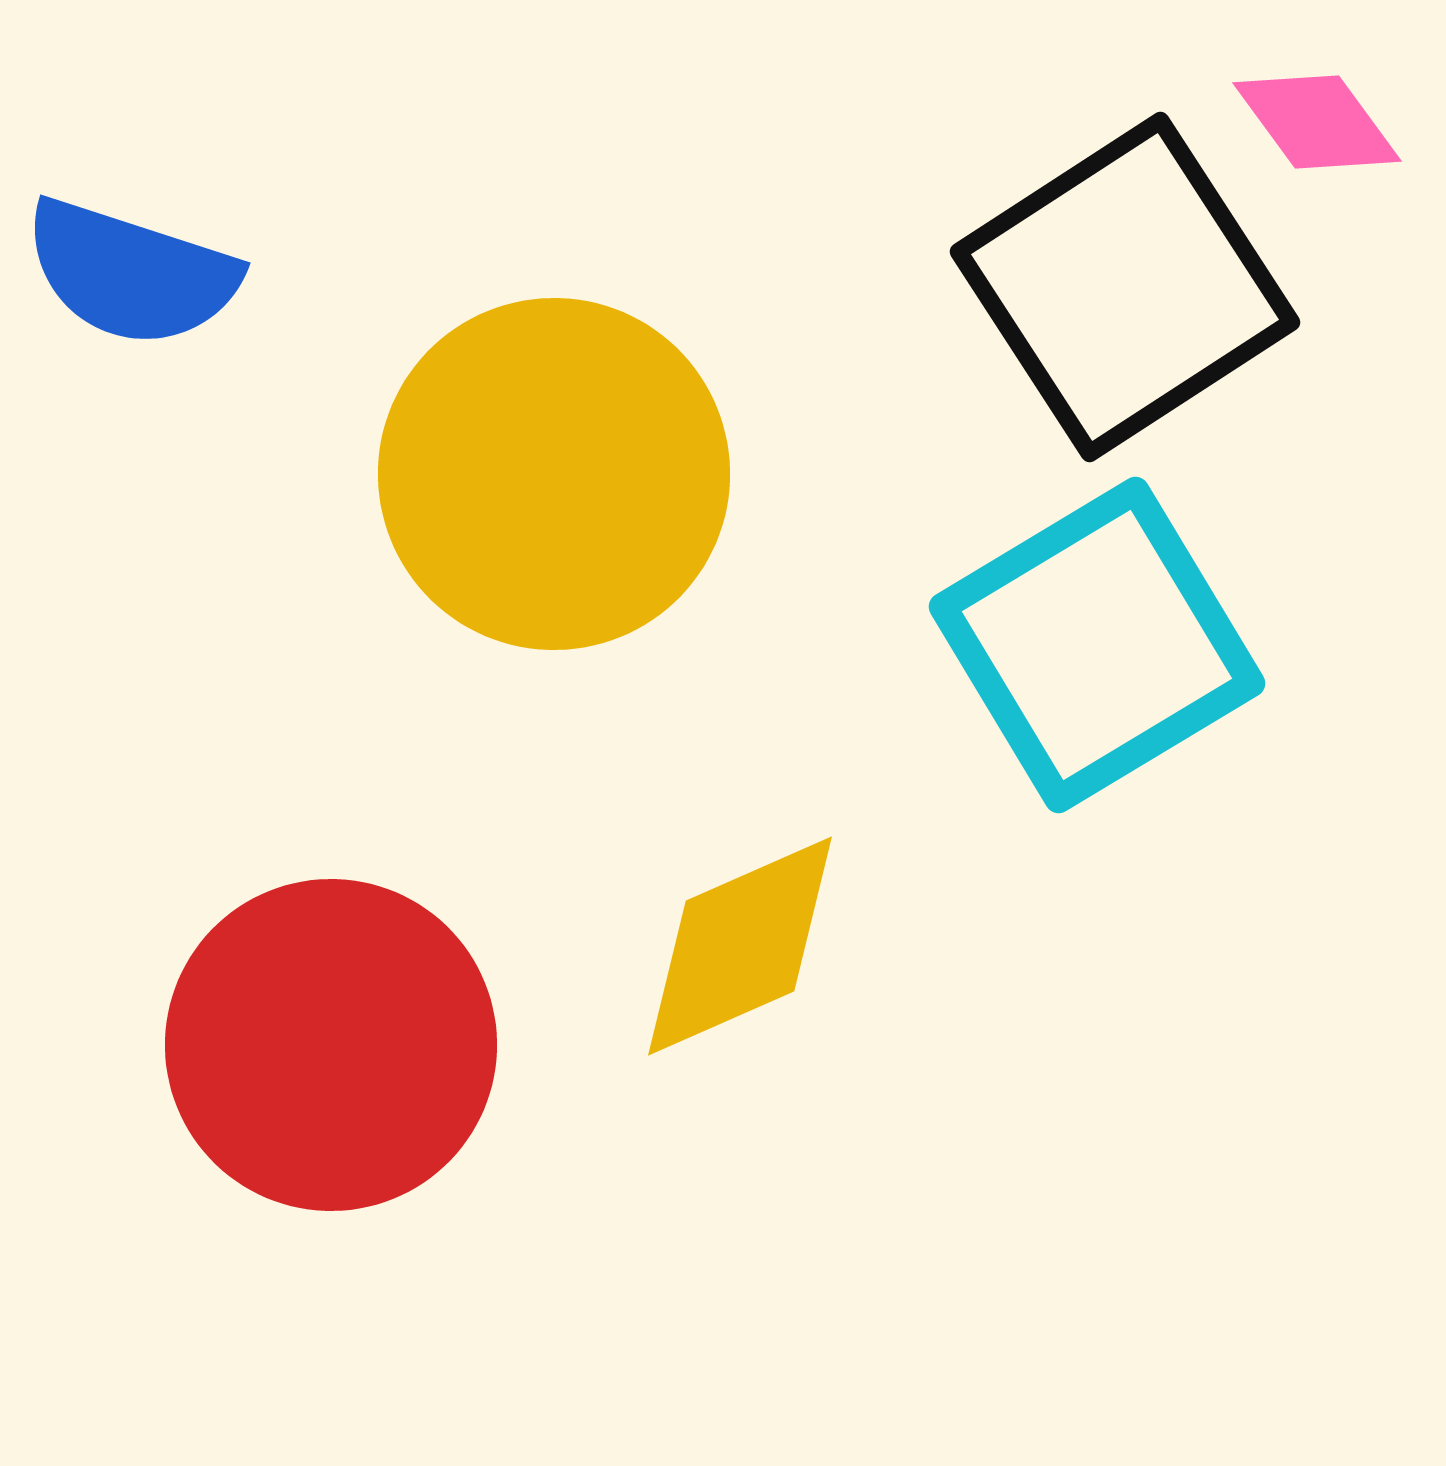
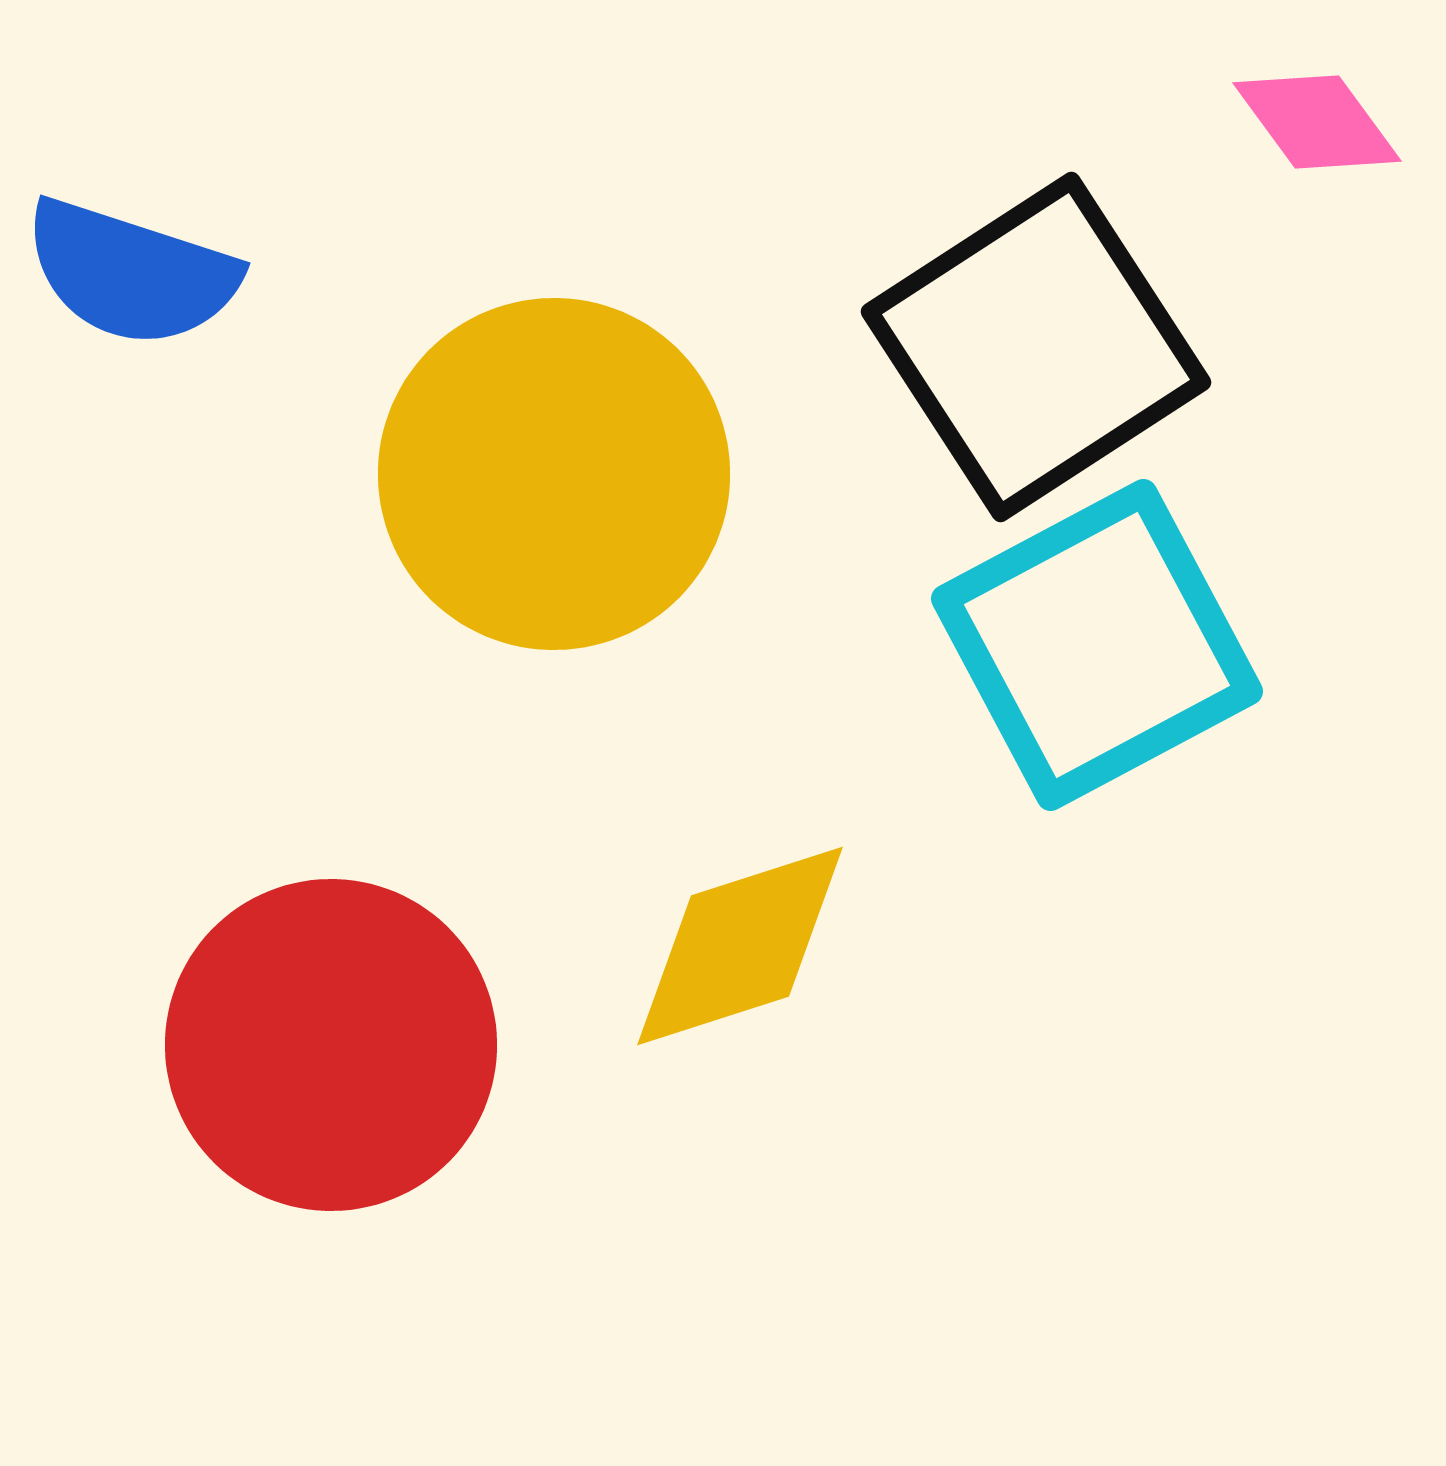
black square: moved 89 px left, 60 px down
cyan square: rotated 3 degrees clockwise
yellow diamond: rotated 6 degrees clockwise
